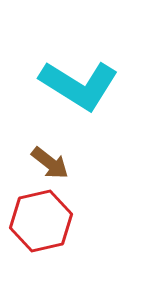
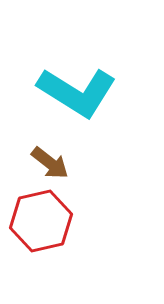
cyan L-shape: moved 2 px left, 7 px down
